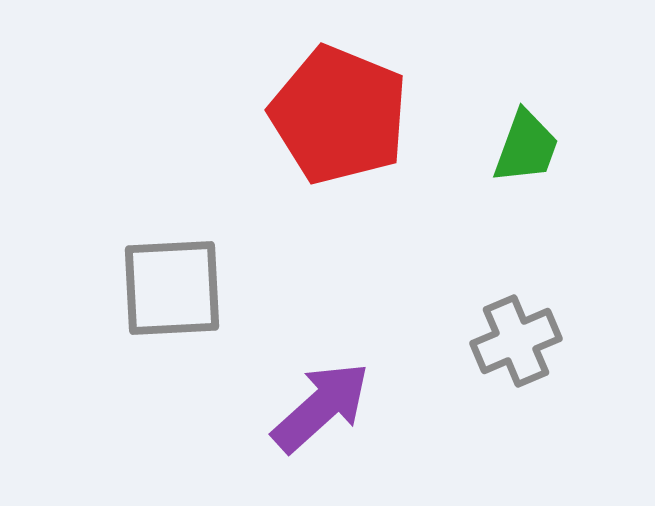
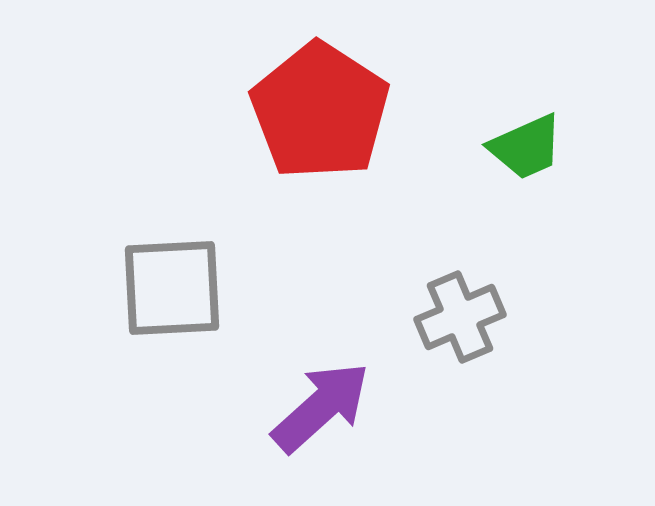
red pentagon: moved 19 px left, 4 px up; rotated 11 degrees clockwise
green trapezoid: rotated 46 degrees clockwise
gray cross: moved 56 px left, 24 px up
